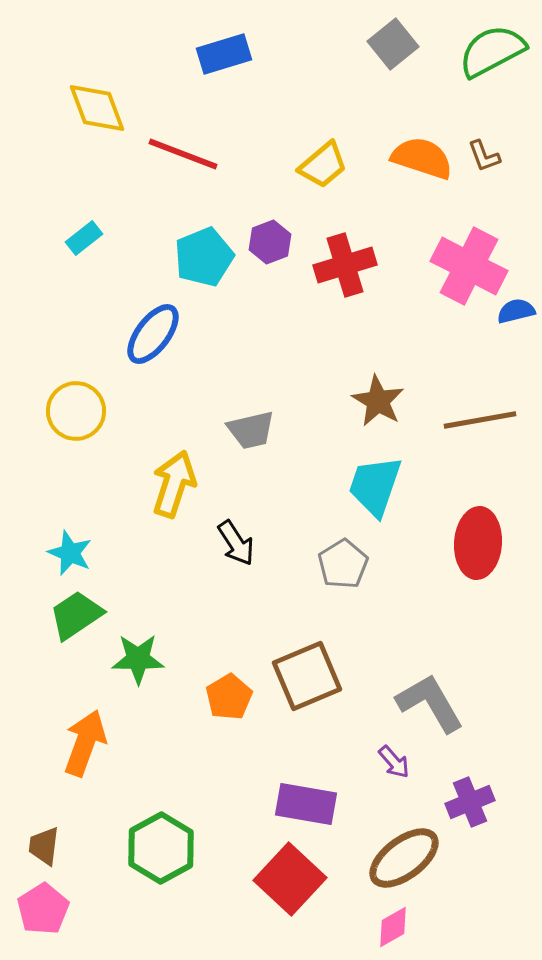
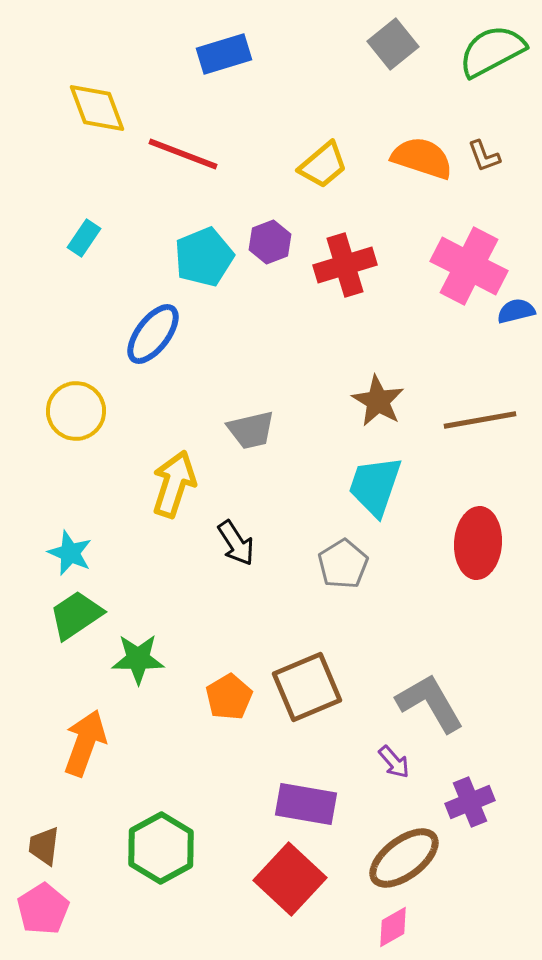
cyan rectangle: rotated 18 degrees counterclockwise
brown square: moved 11 px down
